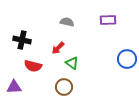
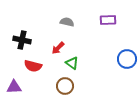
brown circle: moved 1 px right, 1 px up
